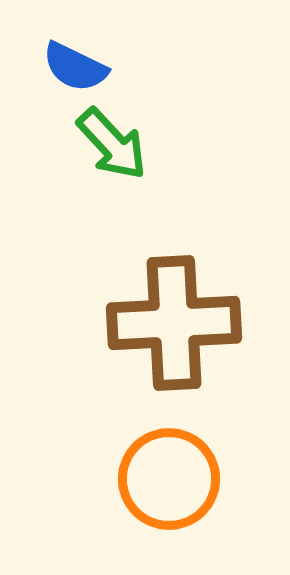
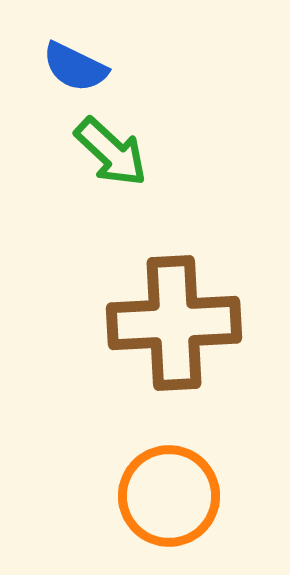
green arrow: moved 1 px left, 8 px down; rotated 4 degrees counterclockwise
orange circle: moved 17 px down
